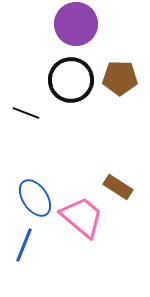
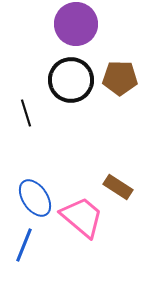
black line: rotated 52 degrees clockwise
